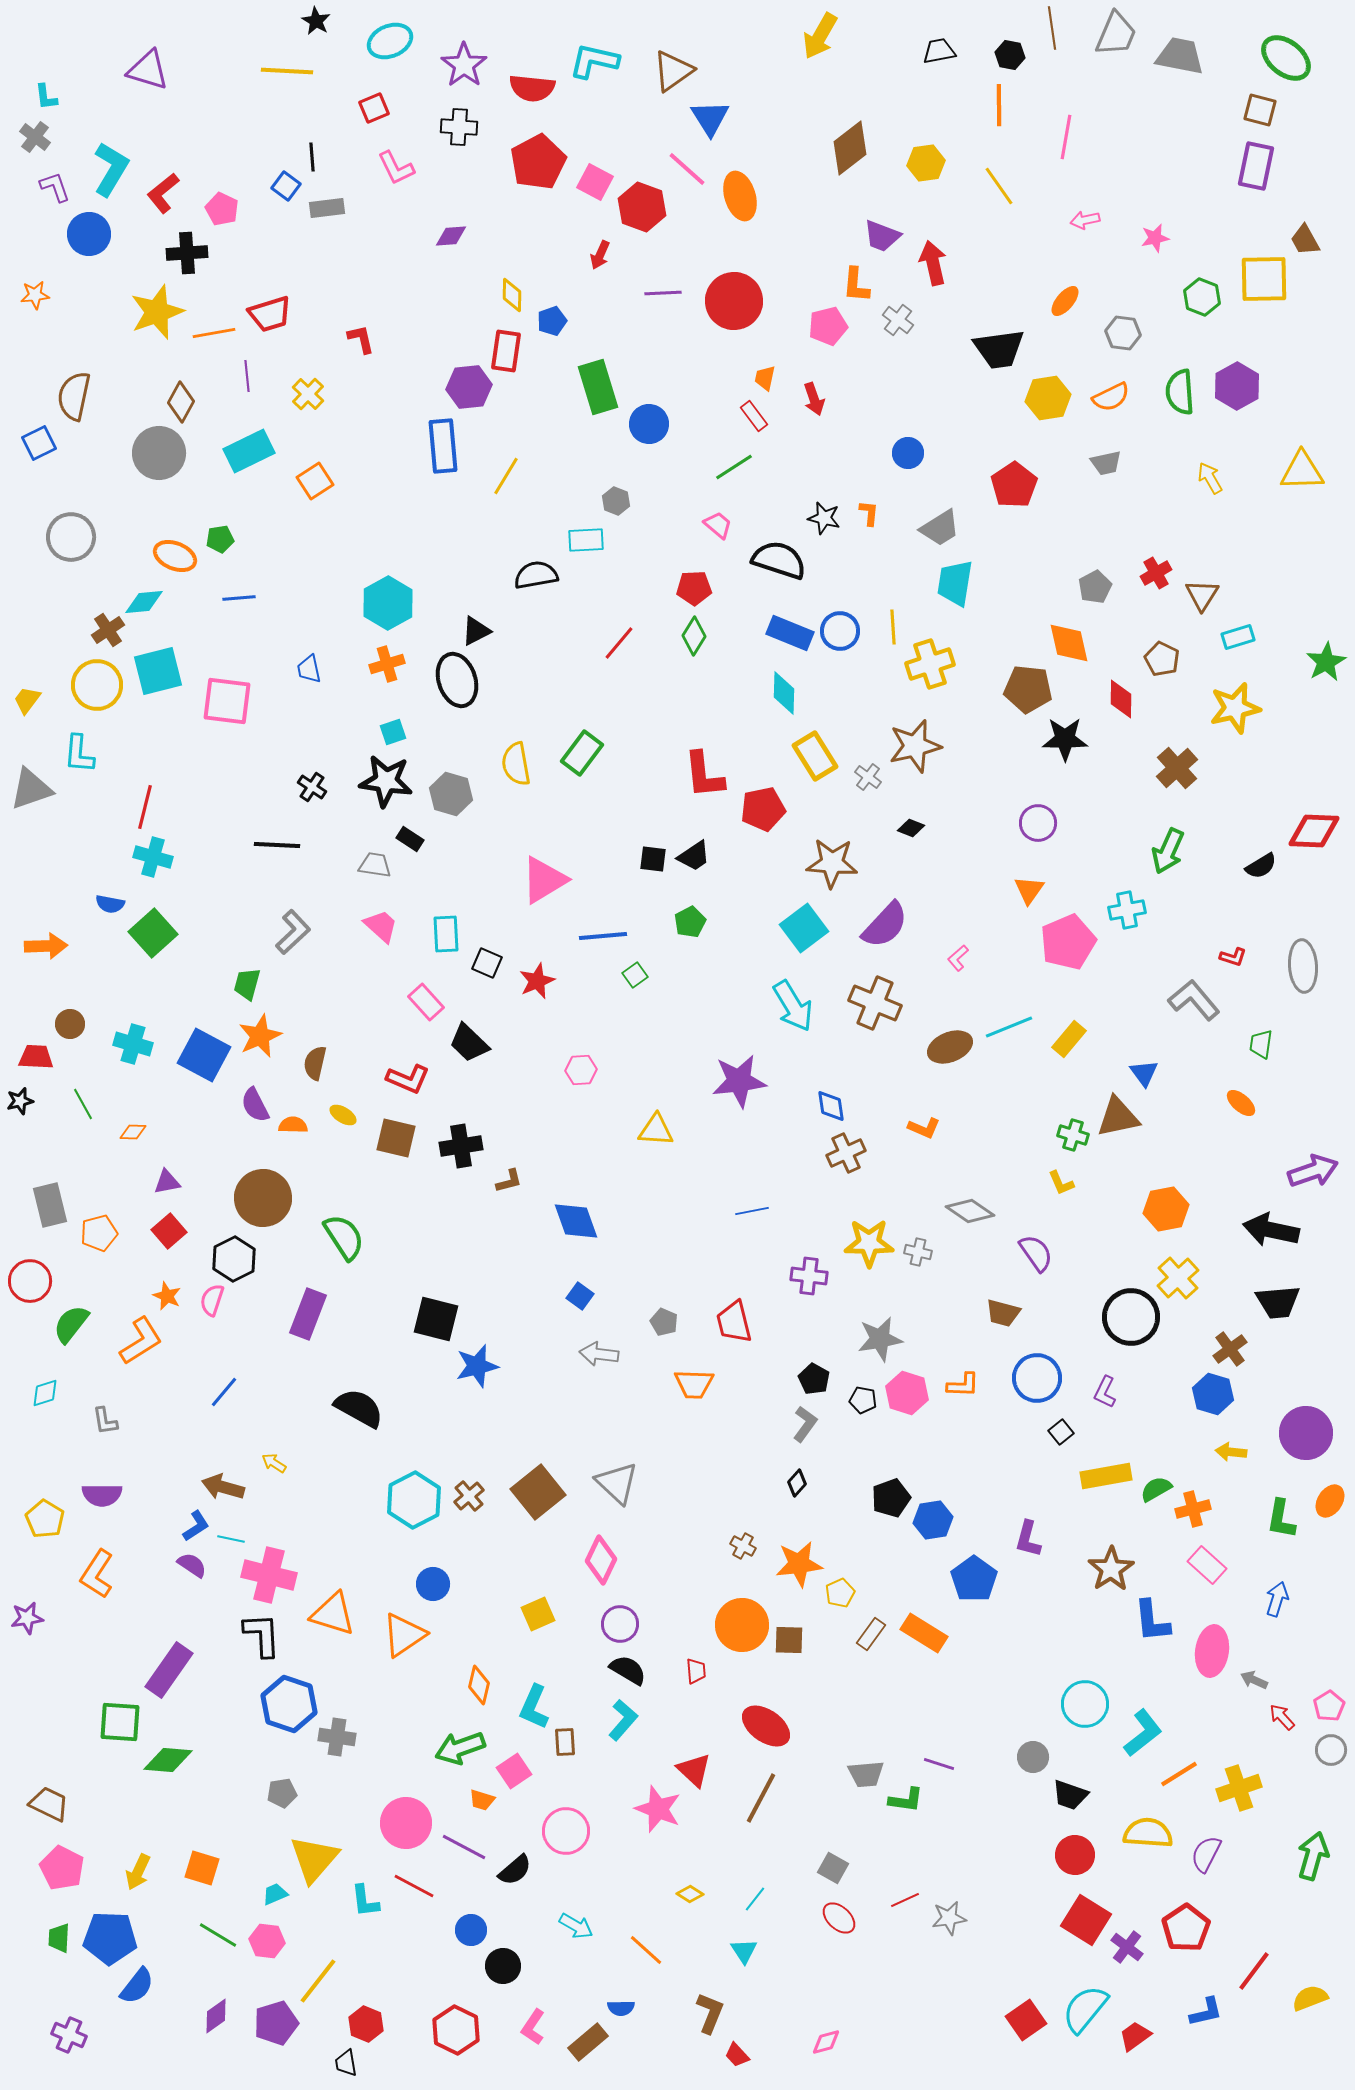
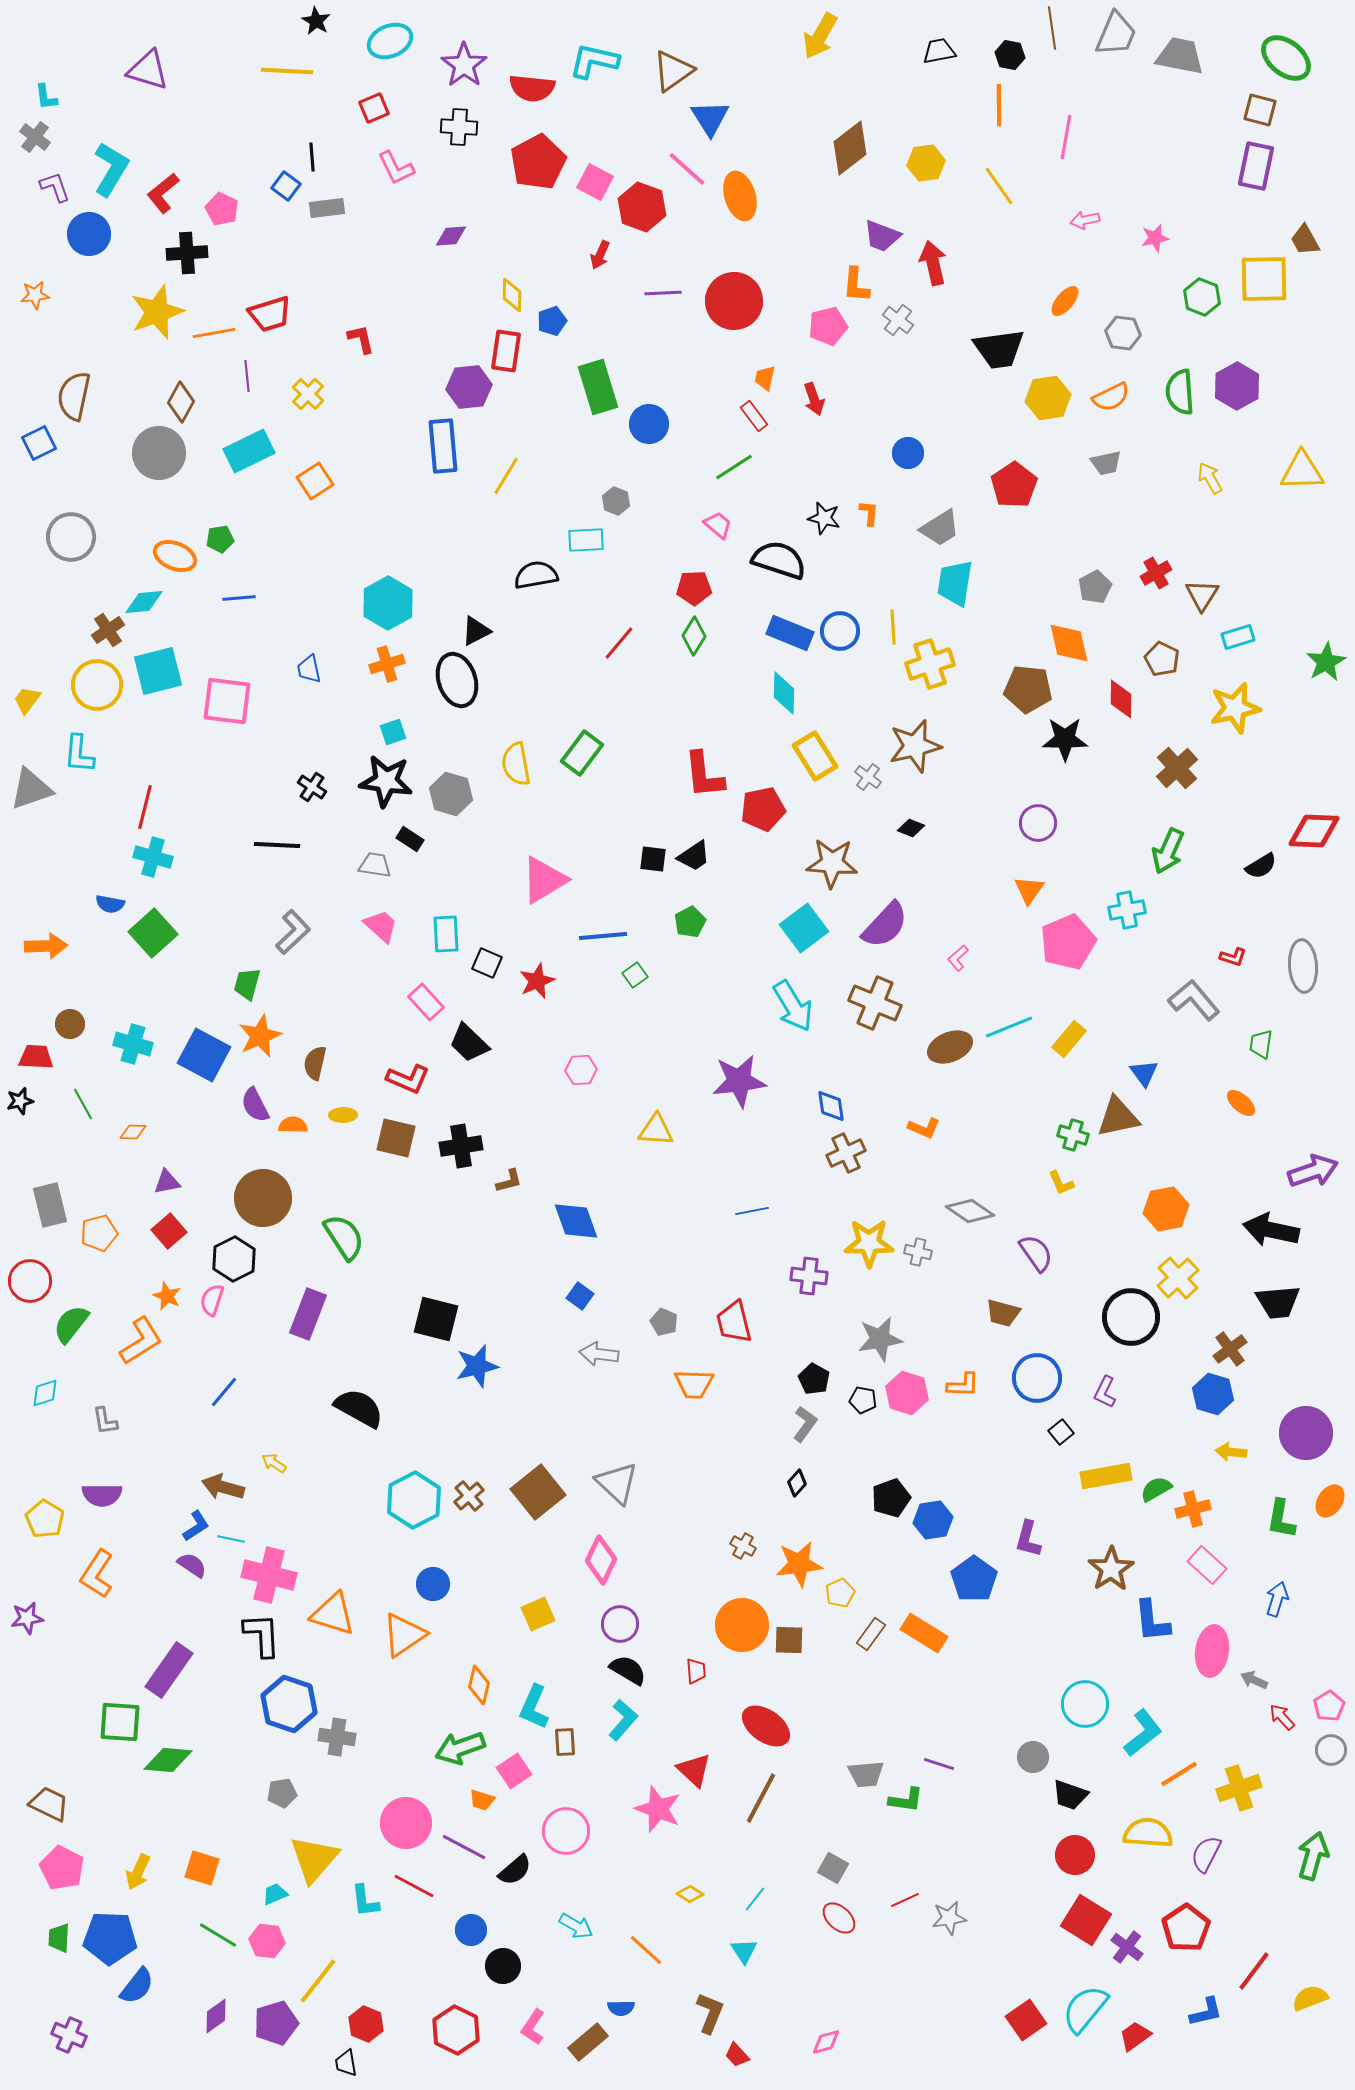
yellow ellipse at (343, 1115): rotated 32 degrees counterclockwise
